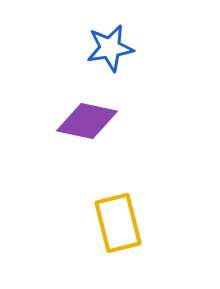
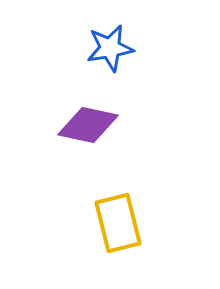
purple diamond: moved 1 px right, 4 px down
